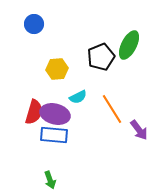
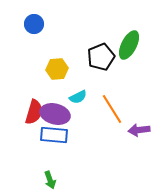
purple arrow: rotated 120 degrees clockwise
